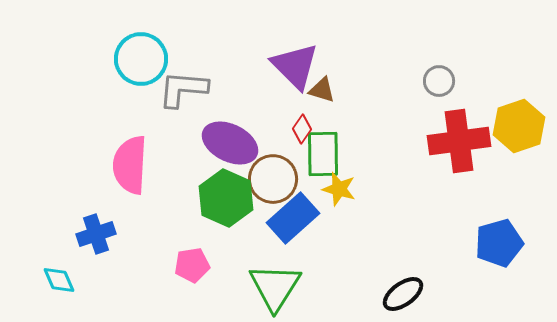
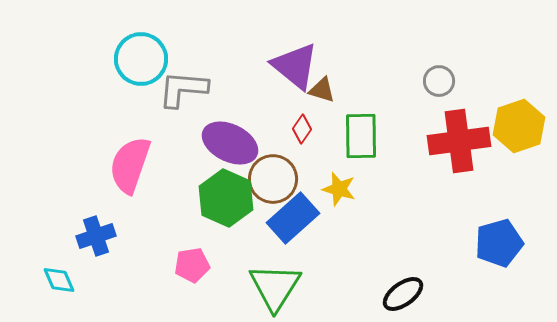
purple triangle: rotated 6 degrees counterclockwise
green rectangle: moved 38 px right, 18 px up
pink semicircle: rotated 16 degrees clockwise
blue cross: moved 2 px down
